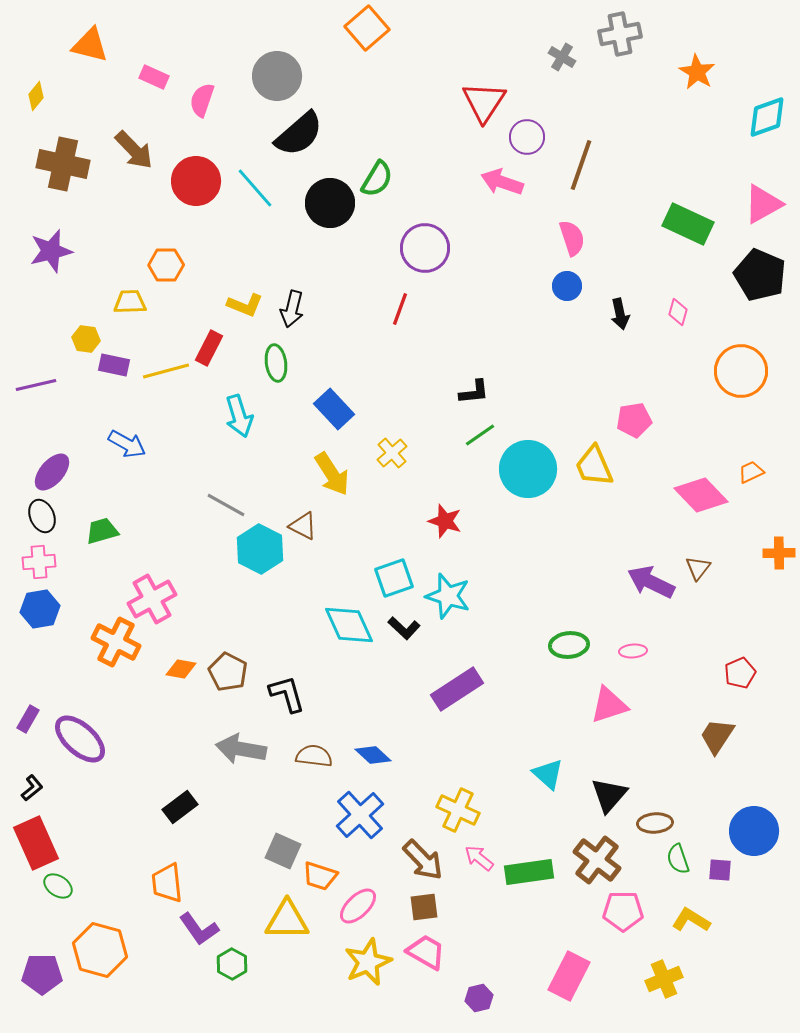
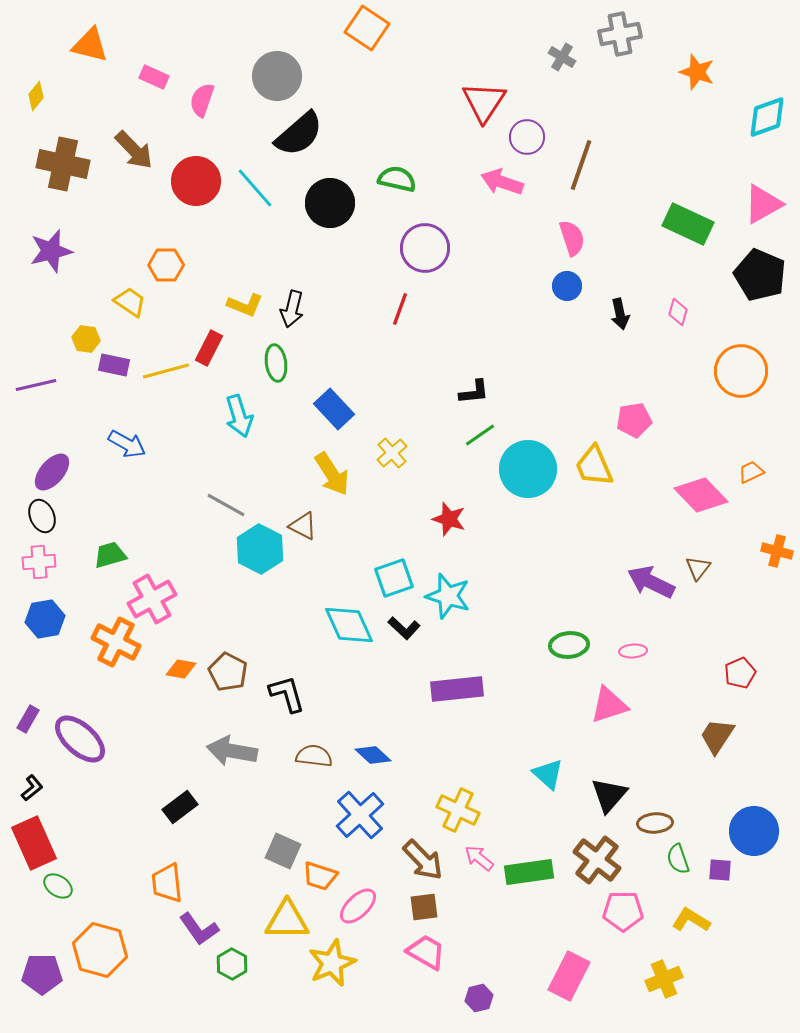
orange square at (367, 28): rotated 15 degrees counterclockwise
orange star at (697, 72): rotated 12 degrees counterclockwise
green semicircle at (377, 179): moved 20 px right; rotated 108 degrees counterclockwise
yellow trapezoid at (130, 302): rotated 36 degrees clockwise
red star at (445, 521): moved 4 px right, 2 px up
green trapezoid at (102, 531): moved 8 px right, 24 px down
orange cross at (779, 553): moved 2 px left, 2 px up; rotated 16 degrees clockwise
blue hexagon at (40, 609): moved 5 px right, 10 px down
purple rectangle at (457, 689): rotated 27 degrees clockwise
gray arrow at (241, 749): moved 9 px left, 2 px down
red rectangle at (36, 843): moved 2 px left
yellow star at (368, 962): moved 36 px left, 1 px down
